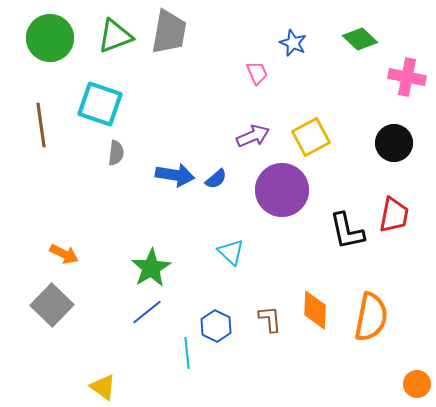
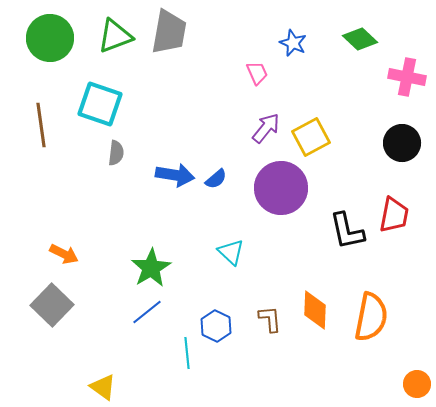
purple arrow: moved 13 px right, 8 px up; rotated 28 degrees counterclockwise
black circle: moved 8 px right
purple circle: moved 1 px left, 2 px up
